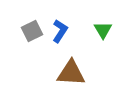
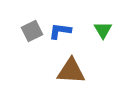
blue L-shape: rotated 115 degrees counterclockwise
brown triangle: moved 2 px up
